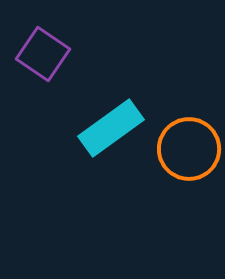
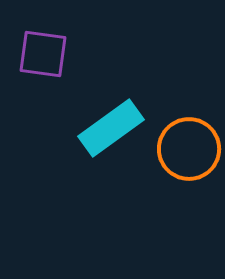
purple square: rotated 26 degrees counterclockwise
